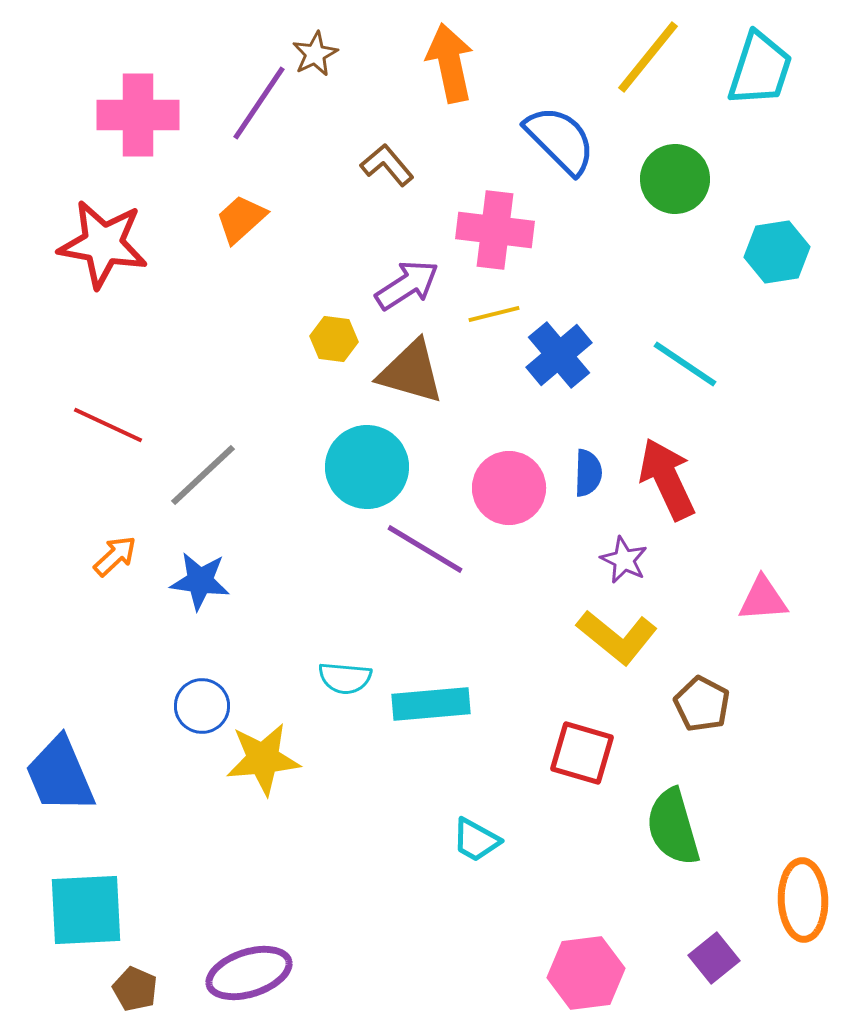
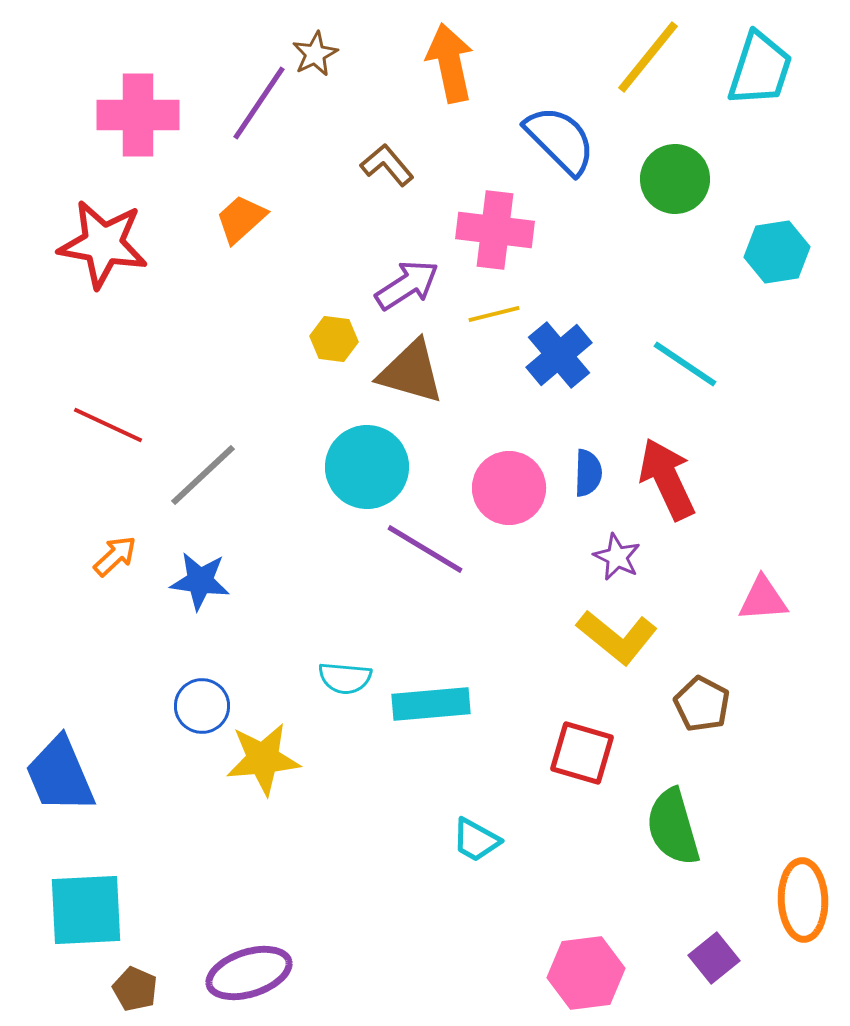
purple star at (624, 560): moved 7 px left, 3 px up
